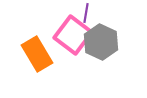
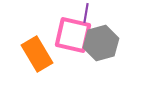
pink square: rotated 24 degrees counterclockwise
gray hexagon: moved 1 px down; rotated 20 degrees clockwise
